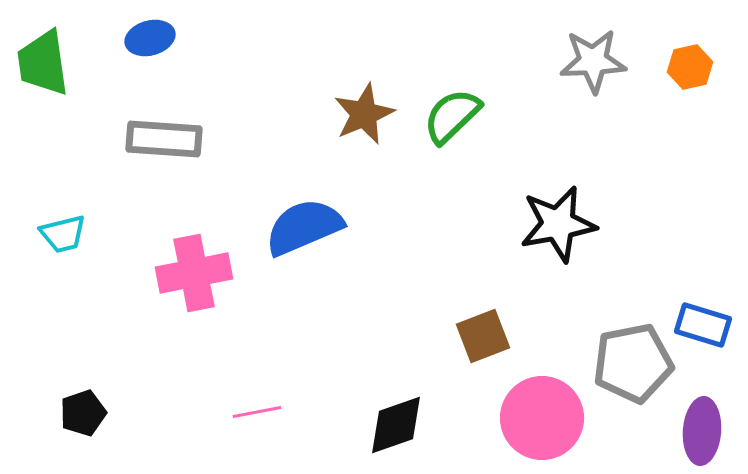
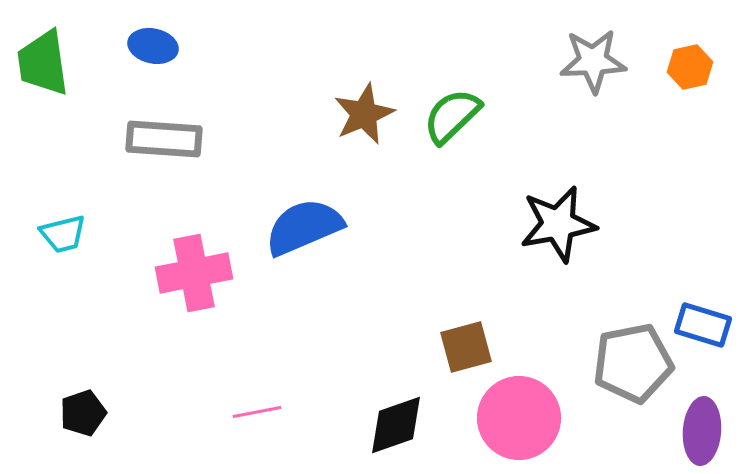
blue ellipse: moved 3 px right, 8 px down; rotated 27 degrees clockwise
brown square: moved 17 px left, 11 px down; rotated 6 degrees clockwise
pink circle: moved 23 px left
